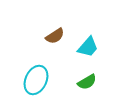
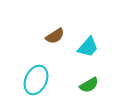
green semicircle: moved 2 px right, 3 px down
